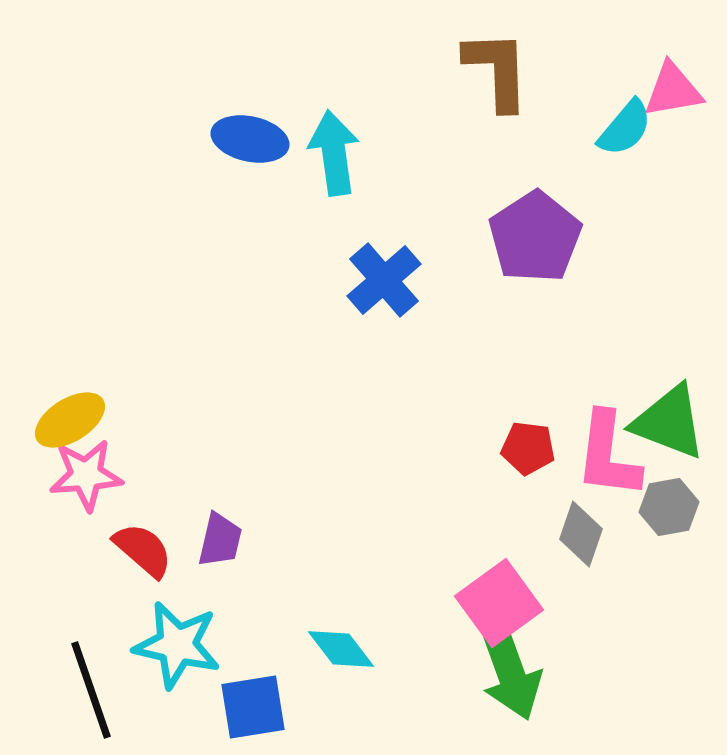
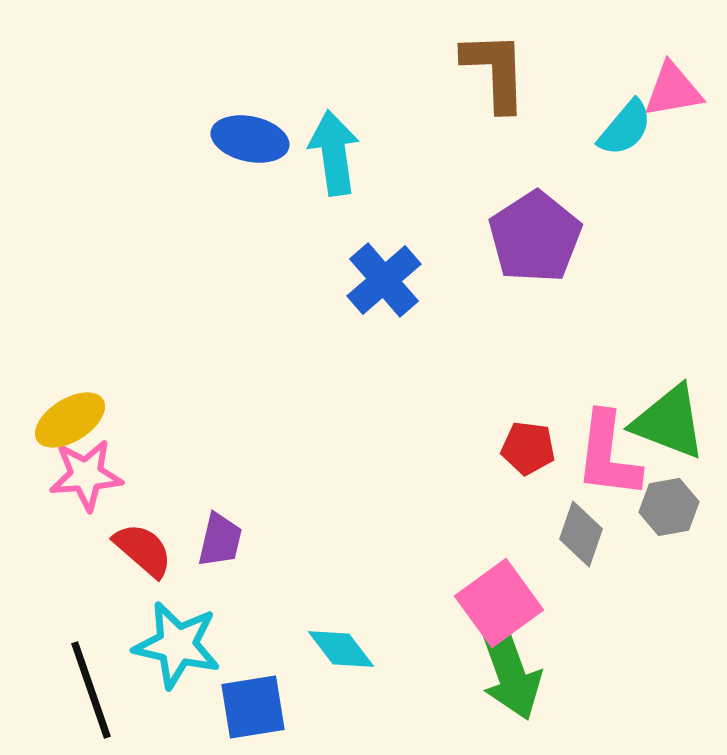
brown L-shape: moved 2 px left, 1 px down
